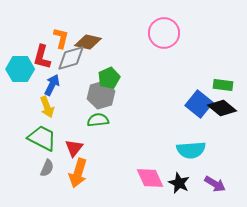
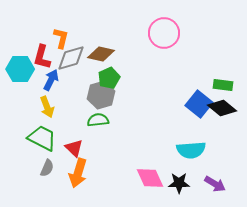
brown diamond: moved 13 px right, 12 px down
blue arrow: moved 1 px left, 5 px up
red triangle: rotated 24 degrees counterclockwise
black star: rotated 25 degrees counterclockwise
